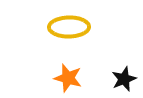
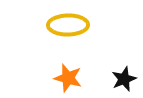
yellow ellipse: moved 1 px left, 2 px up
